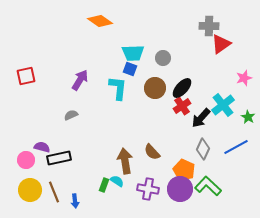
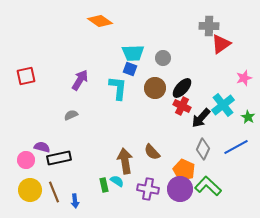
red cross: rotated 30 degrees counterclockwise
green rectangle: rotated 32 degrees counterclockwise
